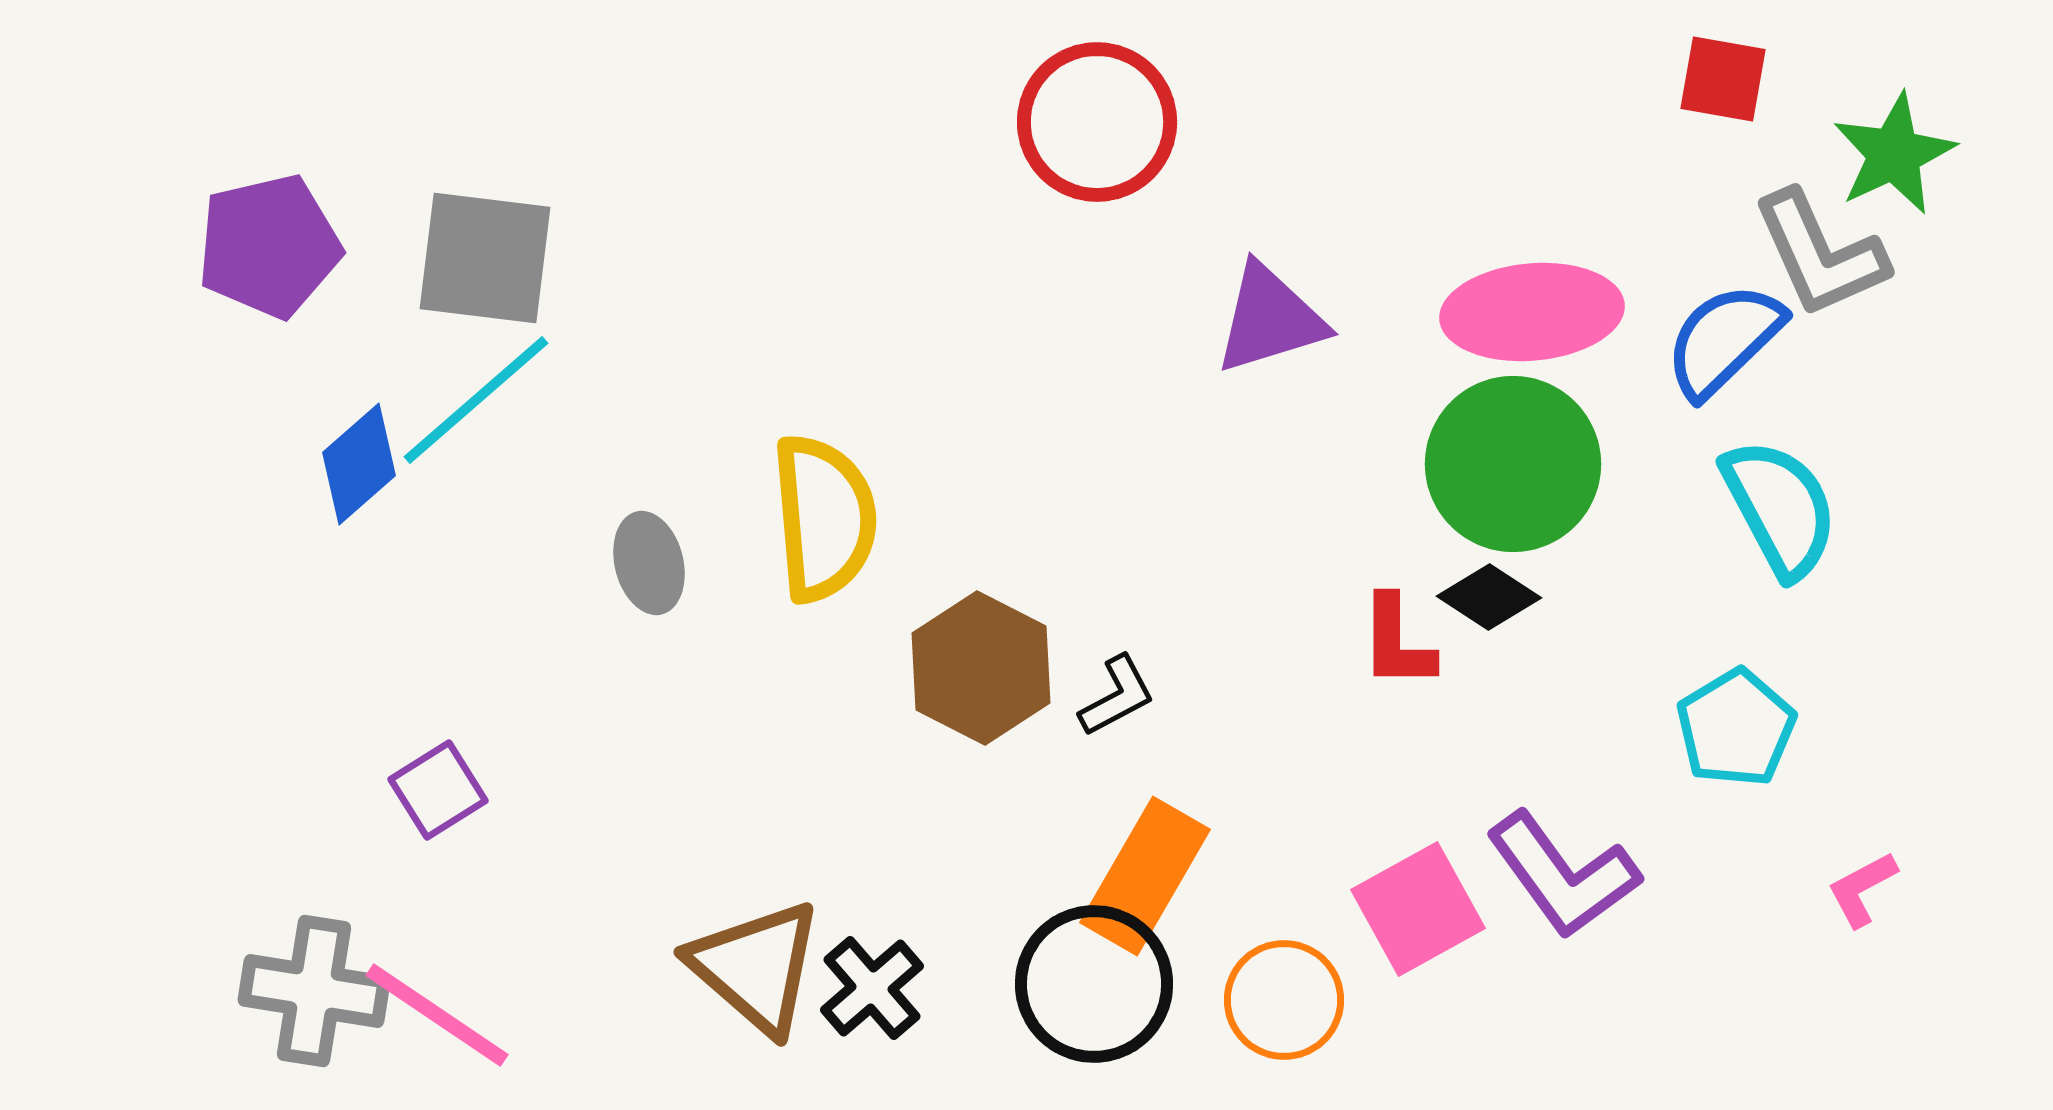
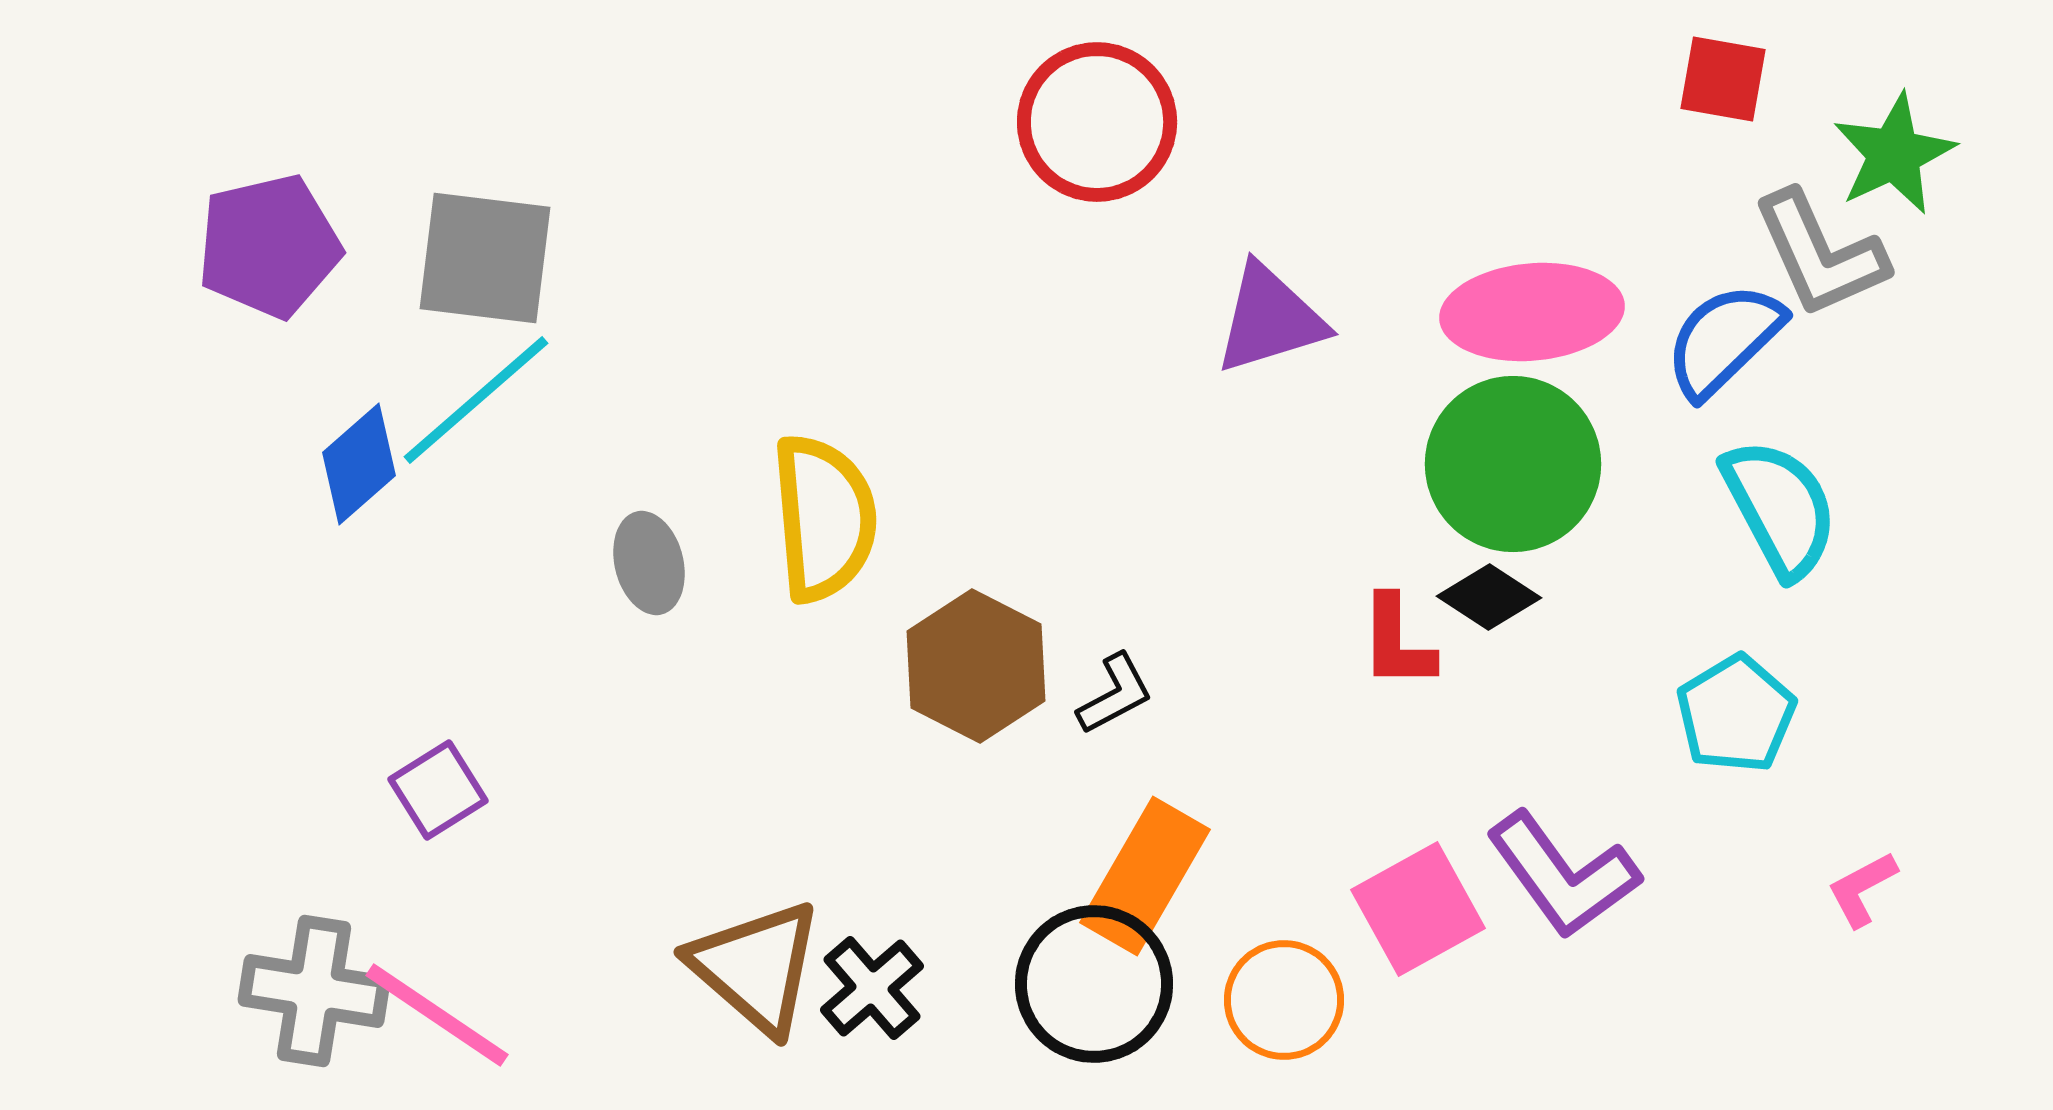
brown hexagon: moved 5 px left, 2 px up
black L-shape: moved 2 px left, 2 px up
cyan pentagon: moved 14 px up
